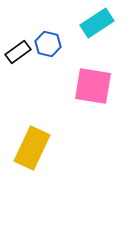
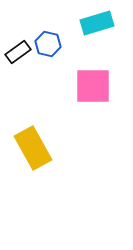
cyan rectangle: rotated 16 degrees clockwise
pink square: rotated 9 degrees counterclockwise
yellow rectangle: moved 1 px right; rotated 54 degrees counterclockwise
